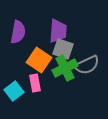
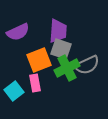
purple semicircle: rotated 55 degrees clockwise
gray square: moved 2 px left
orange square: rotated 35 degrees clockwise
green cross: moved 2 px right
